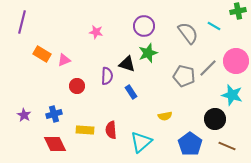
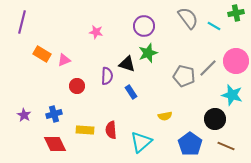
green cross: moved 2 px left, 2 px down
gray semicircle: moved 15 px up
brown line: moved 1 px left
